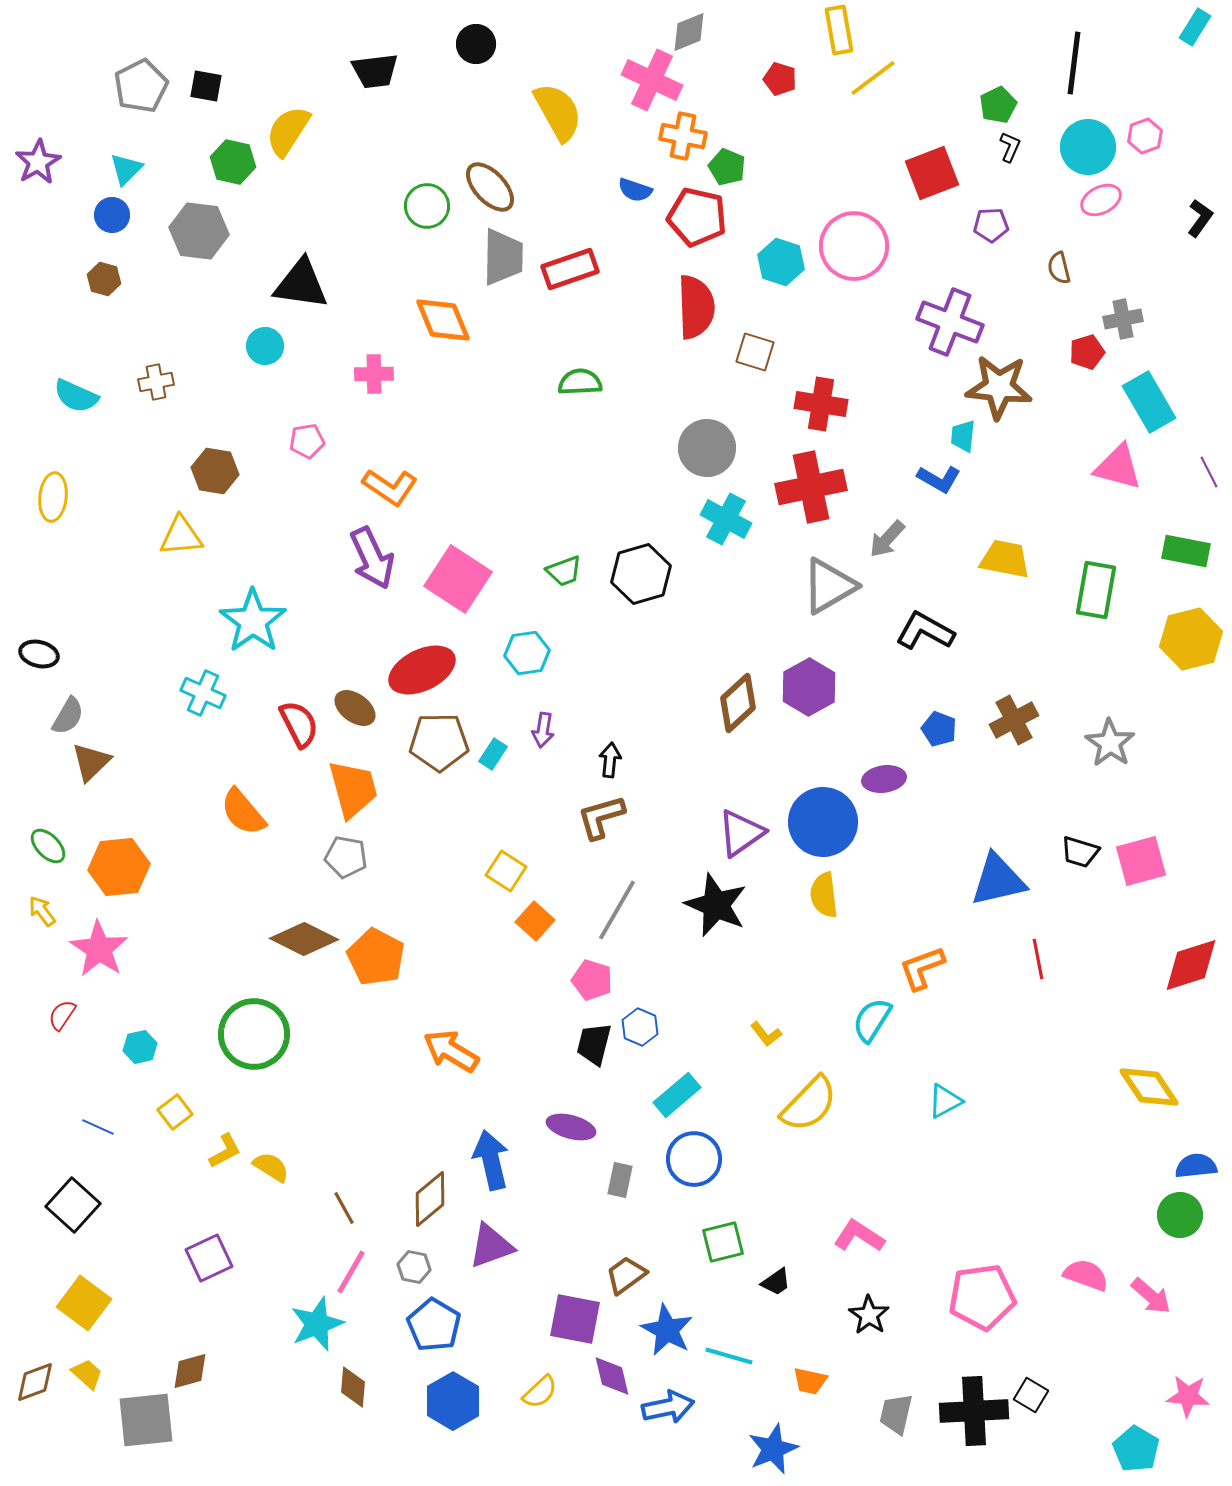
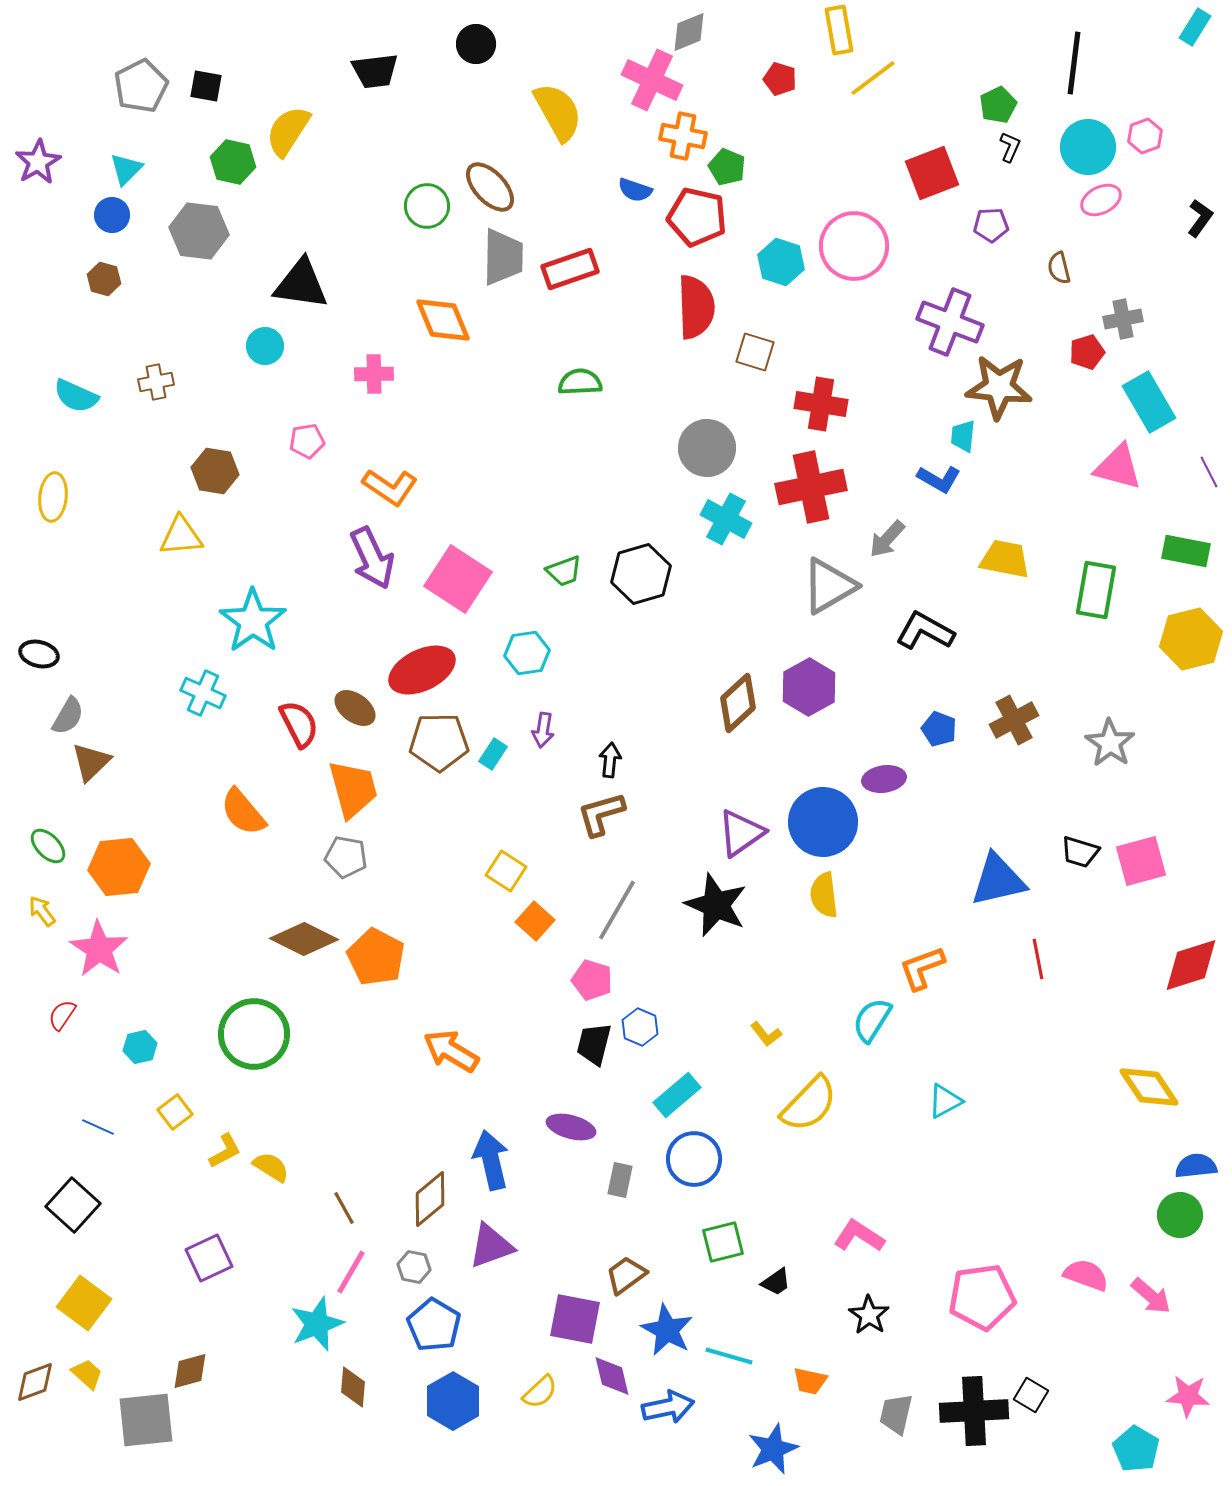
brown L-shape at (601, 817): moved 3 px up
